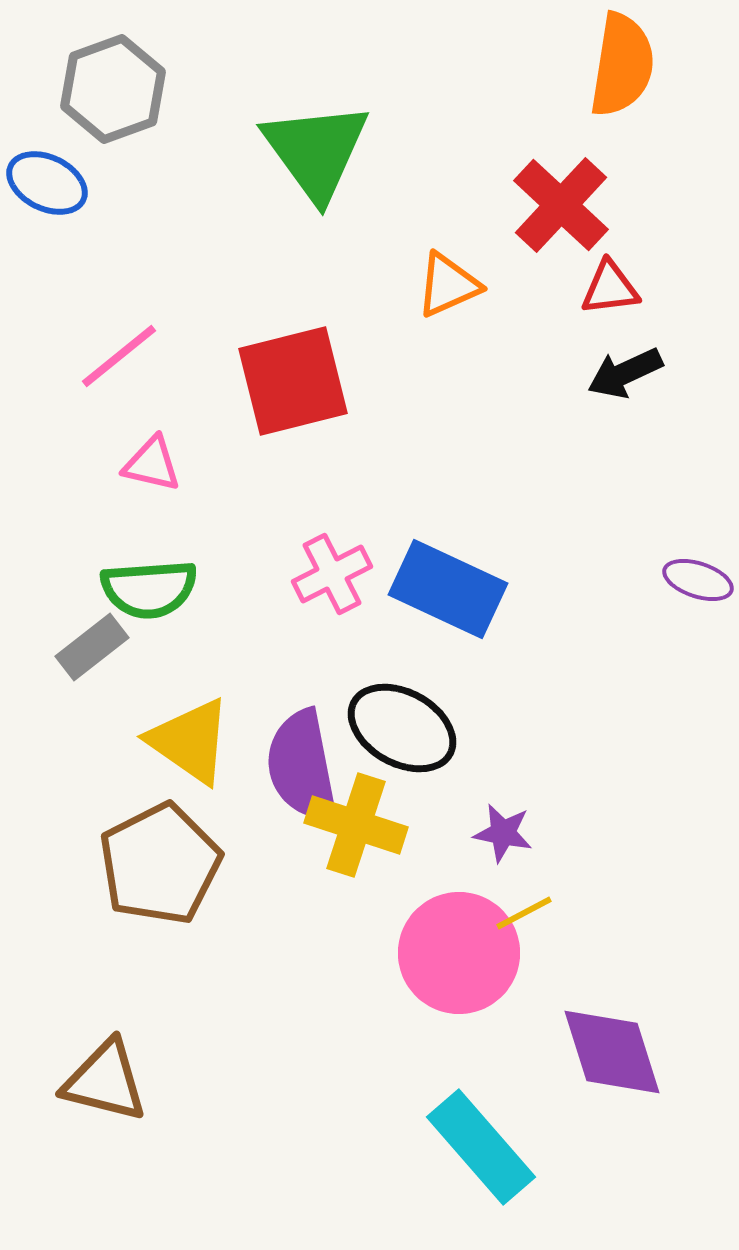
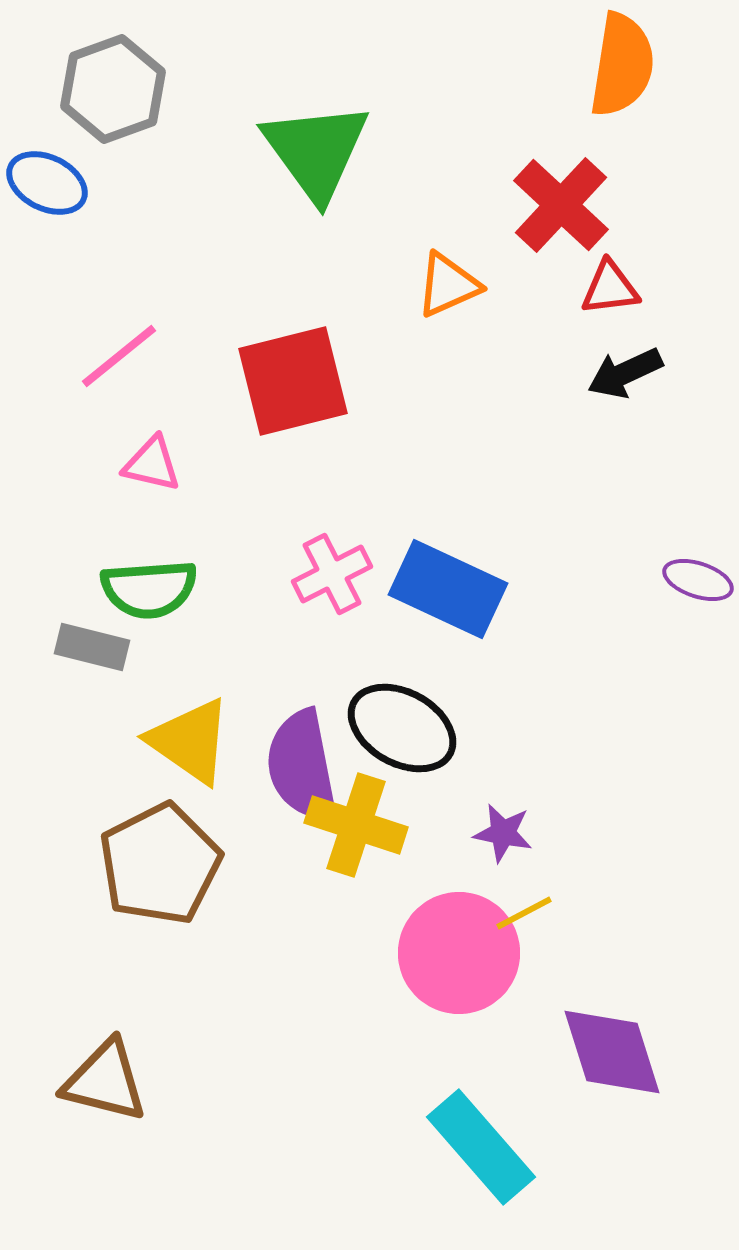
gray rectangle: rotated 52 degrees clockwise
